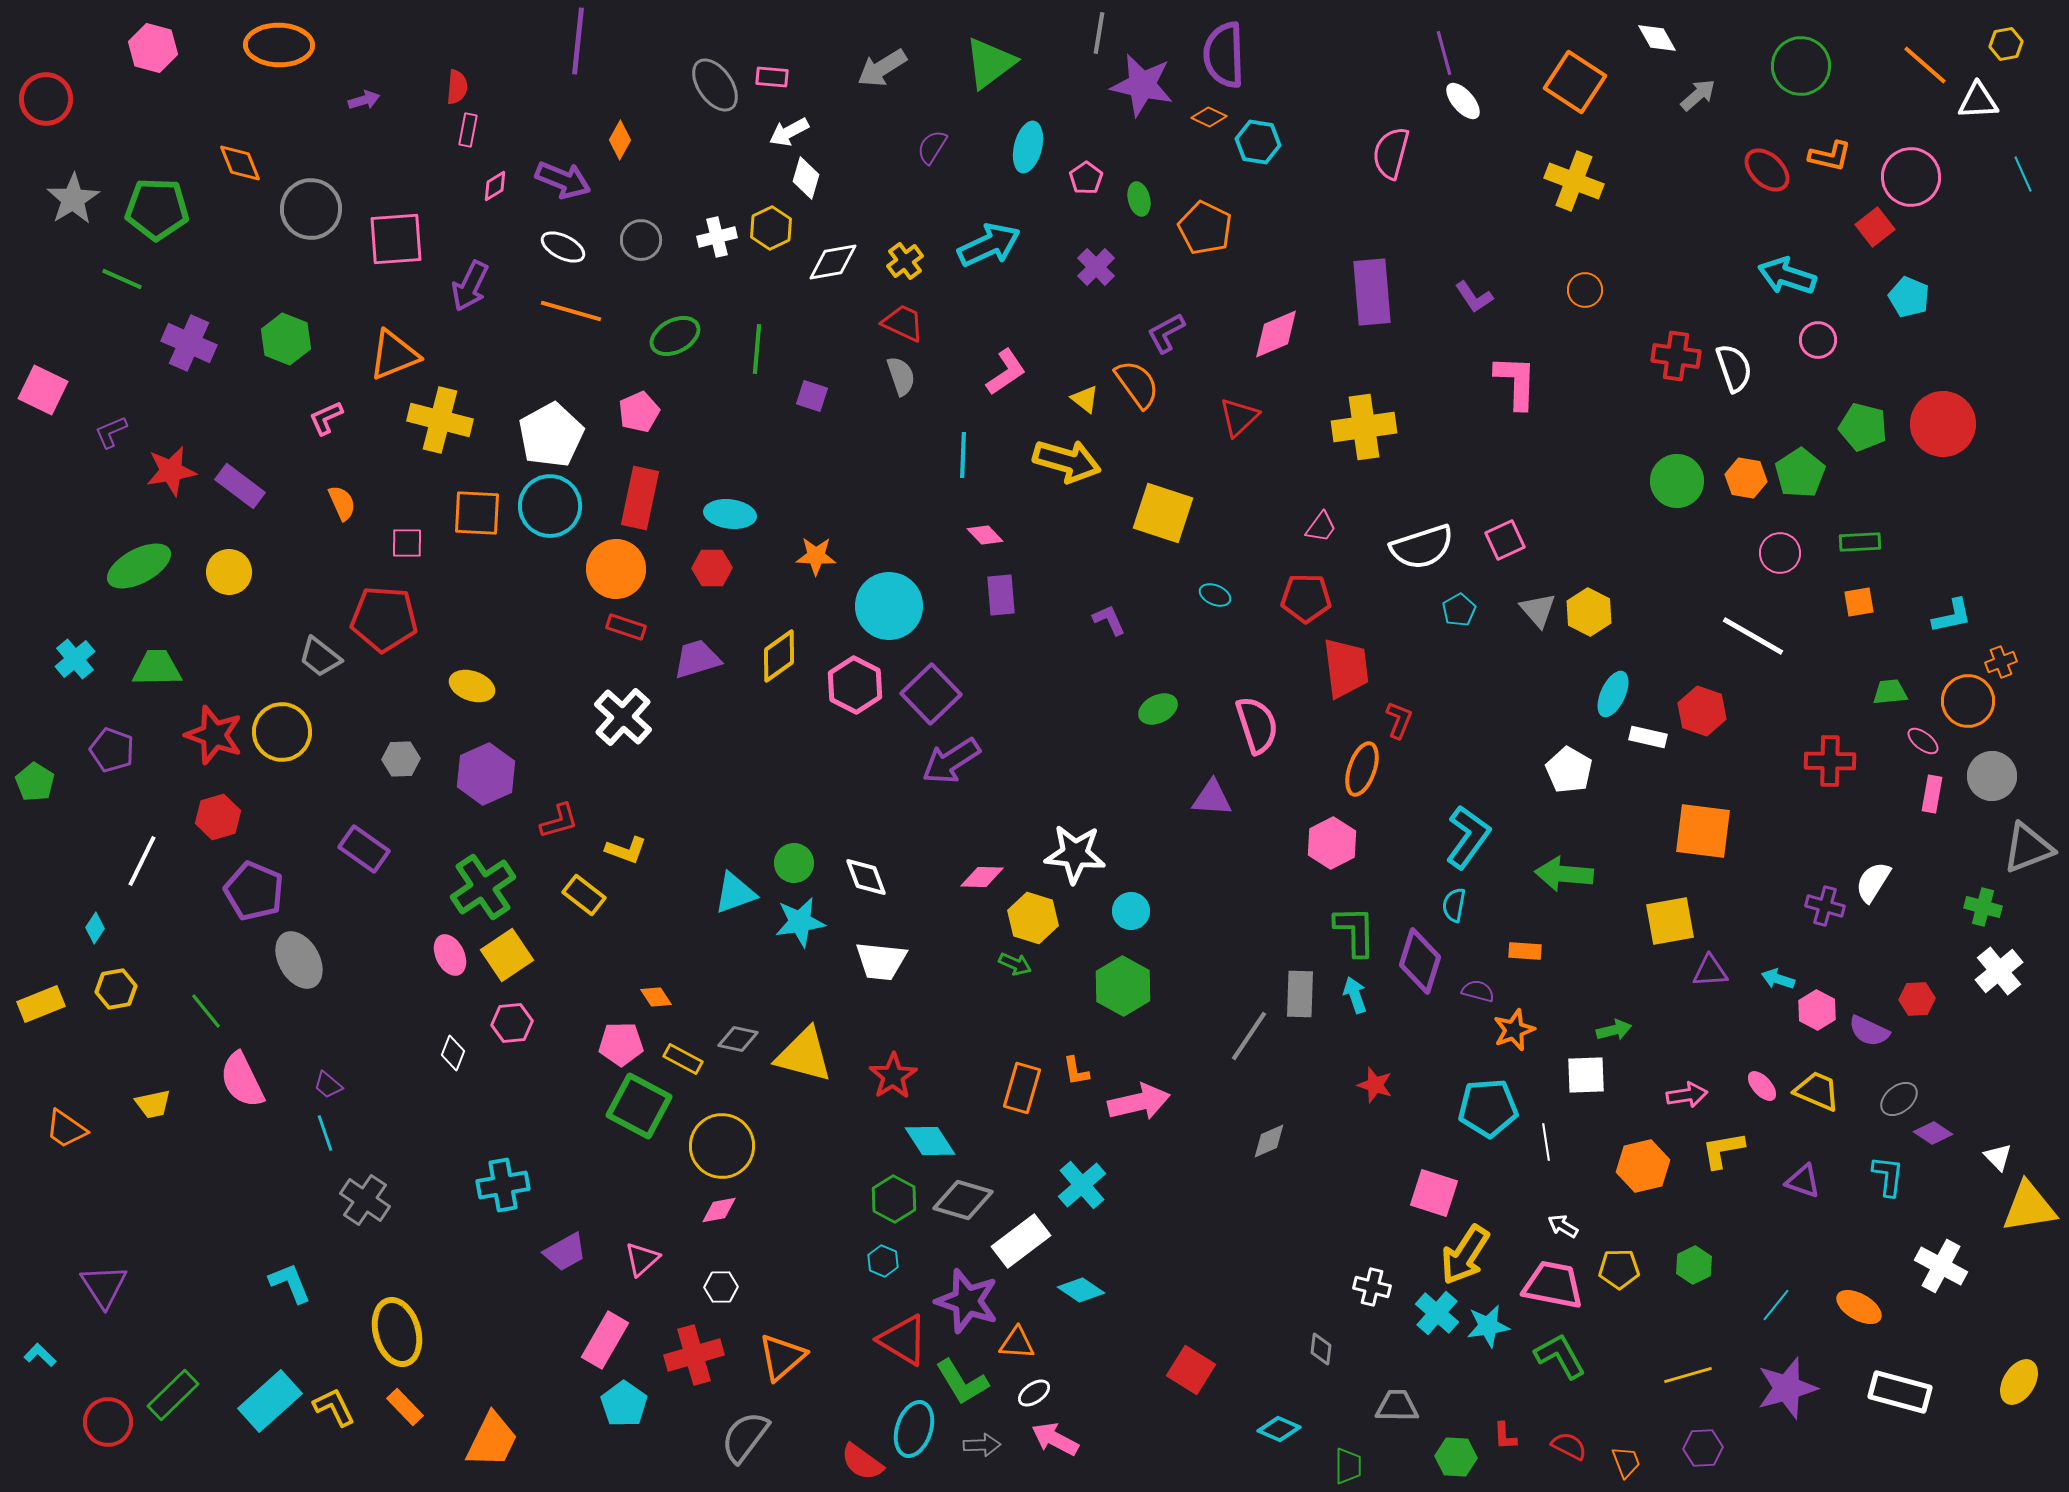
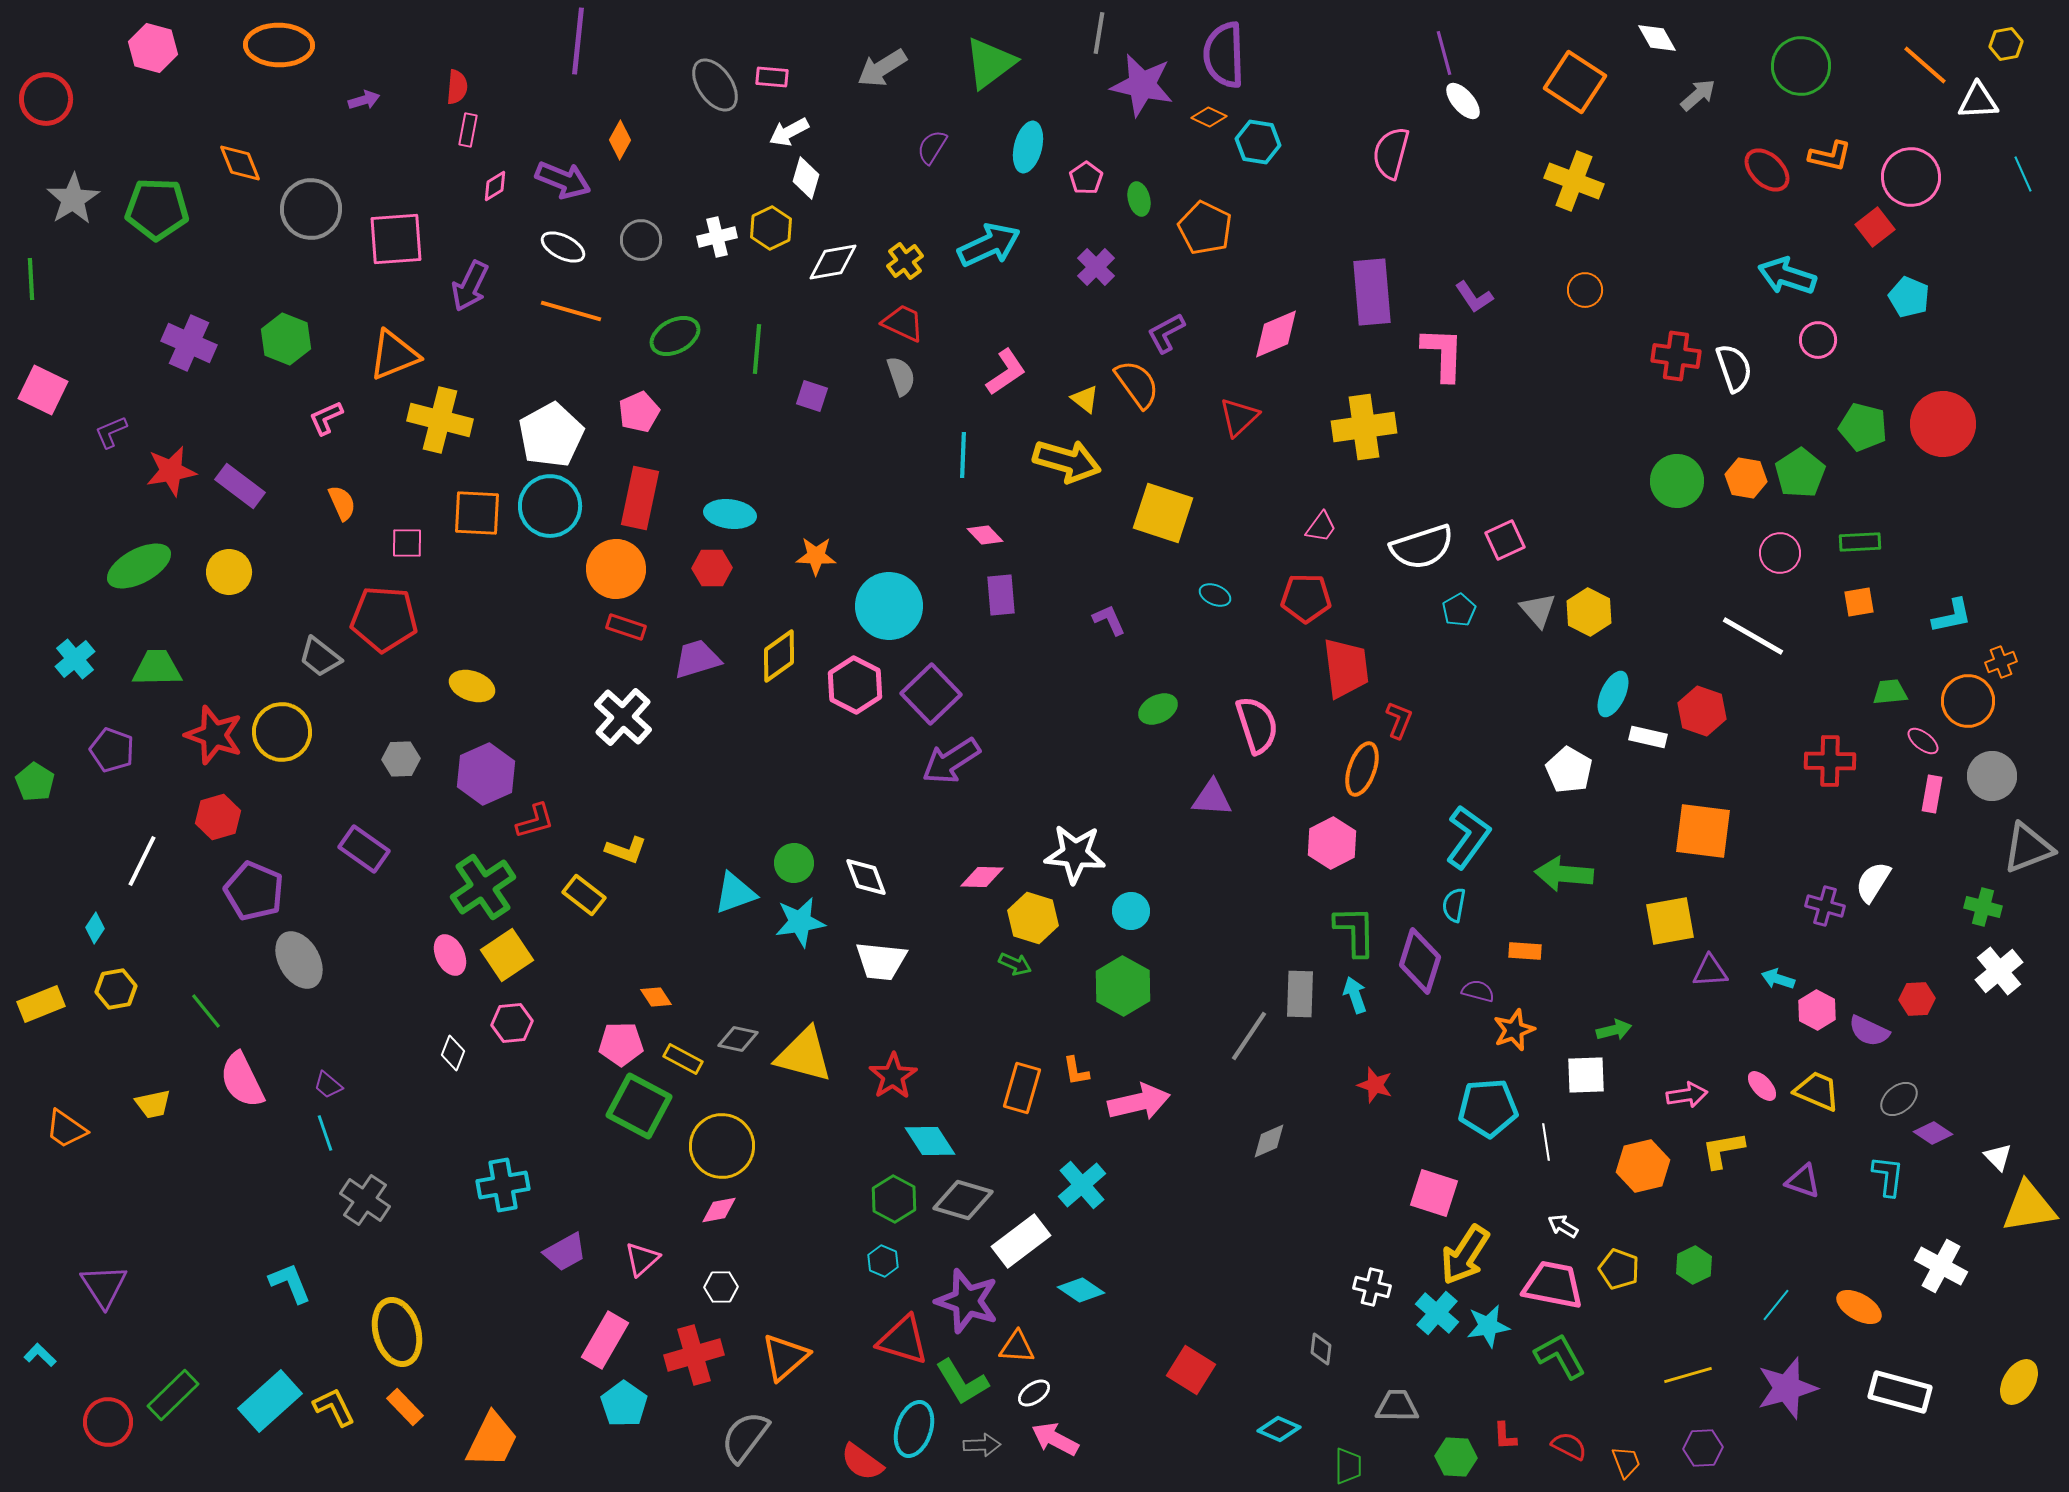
green line at (122, 279): moved 91 px left; rotated 63 degrees clockwise
pink L-shape at (1516, 382): moved 73 px left, 28 px up
red L-shape at (559, 821): moved 24 px left
yellow pentagon at (1619, 1269): rotated 21 degrees clockwise
red triangle at (903, 1340): rotated 14 degrees counterclockwise
orange triangle at (1017, 1343): moved 4 px down
orange triangle at (782, 1357): moved 3 px right
